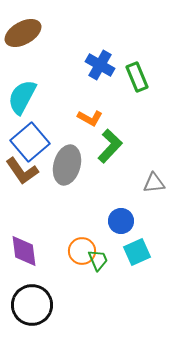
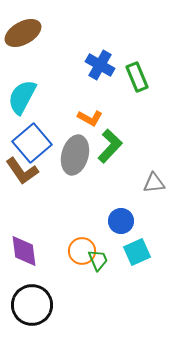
blue square: moved 2 px right, 1 px down
gray ellipse: moved 8 px right, 10 px up
